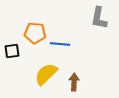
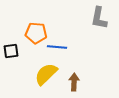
orange pentagon: moved 1 px right
blue line: moved 3 px left, 3 px down
black square: moved 1 px left
